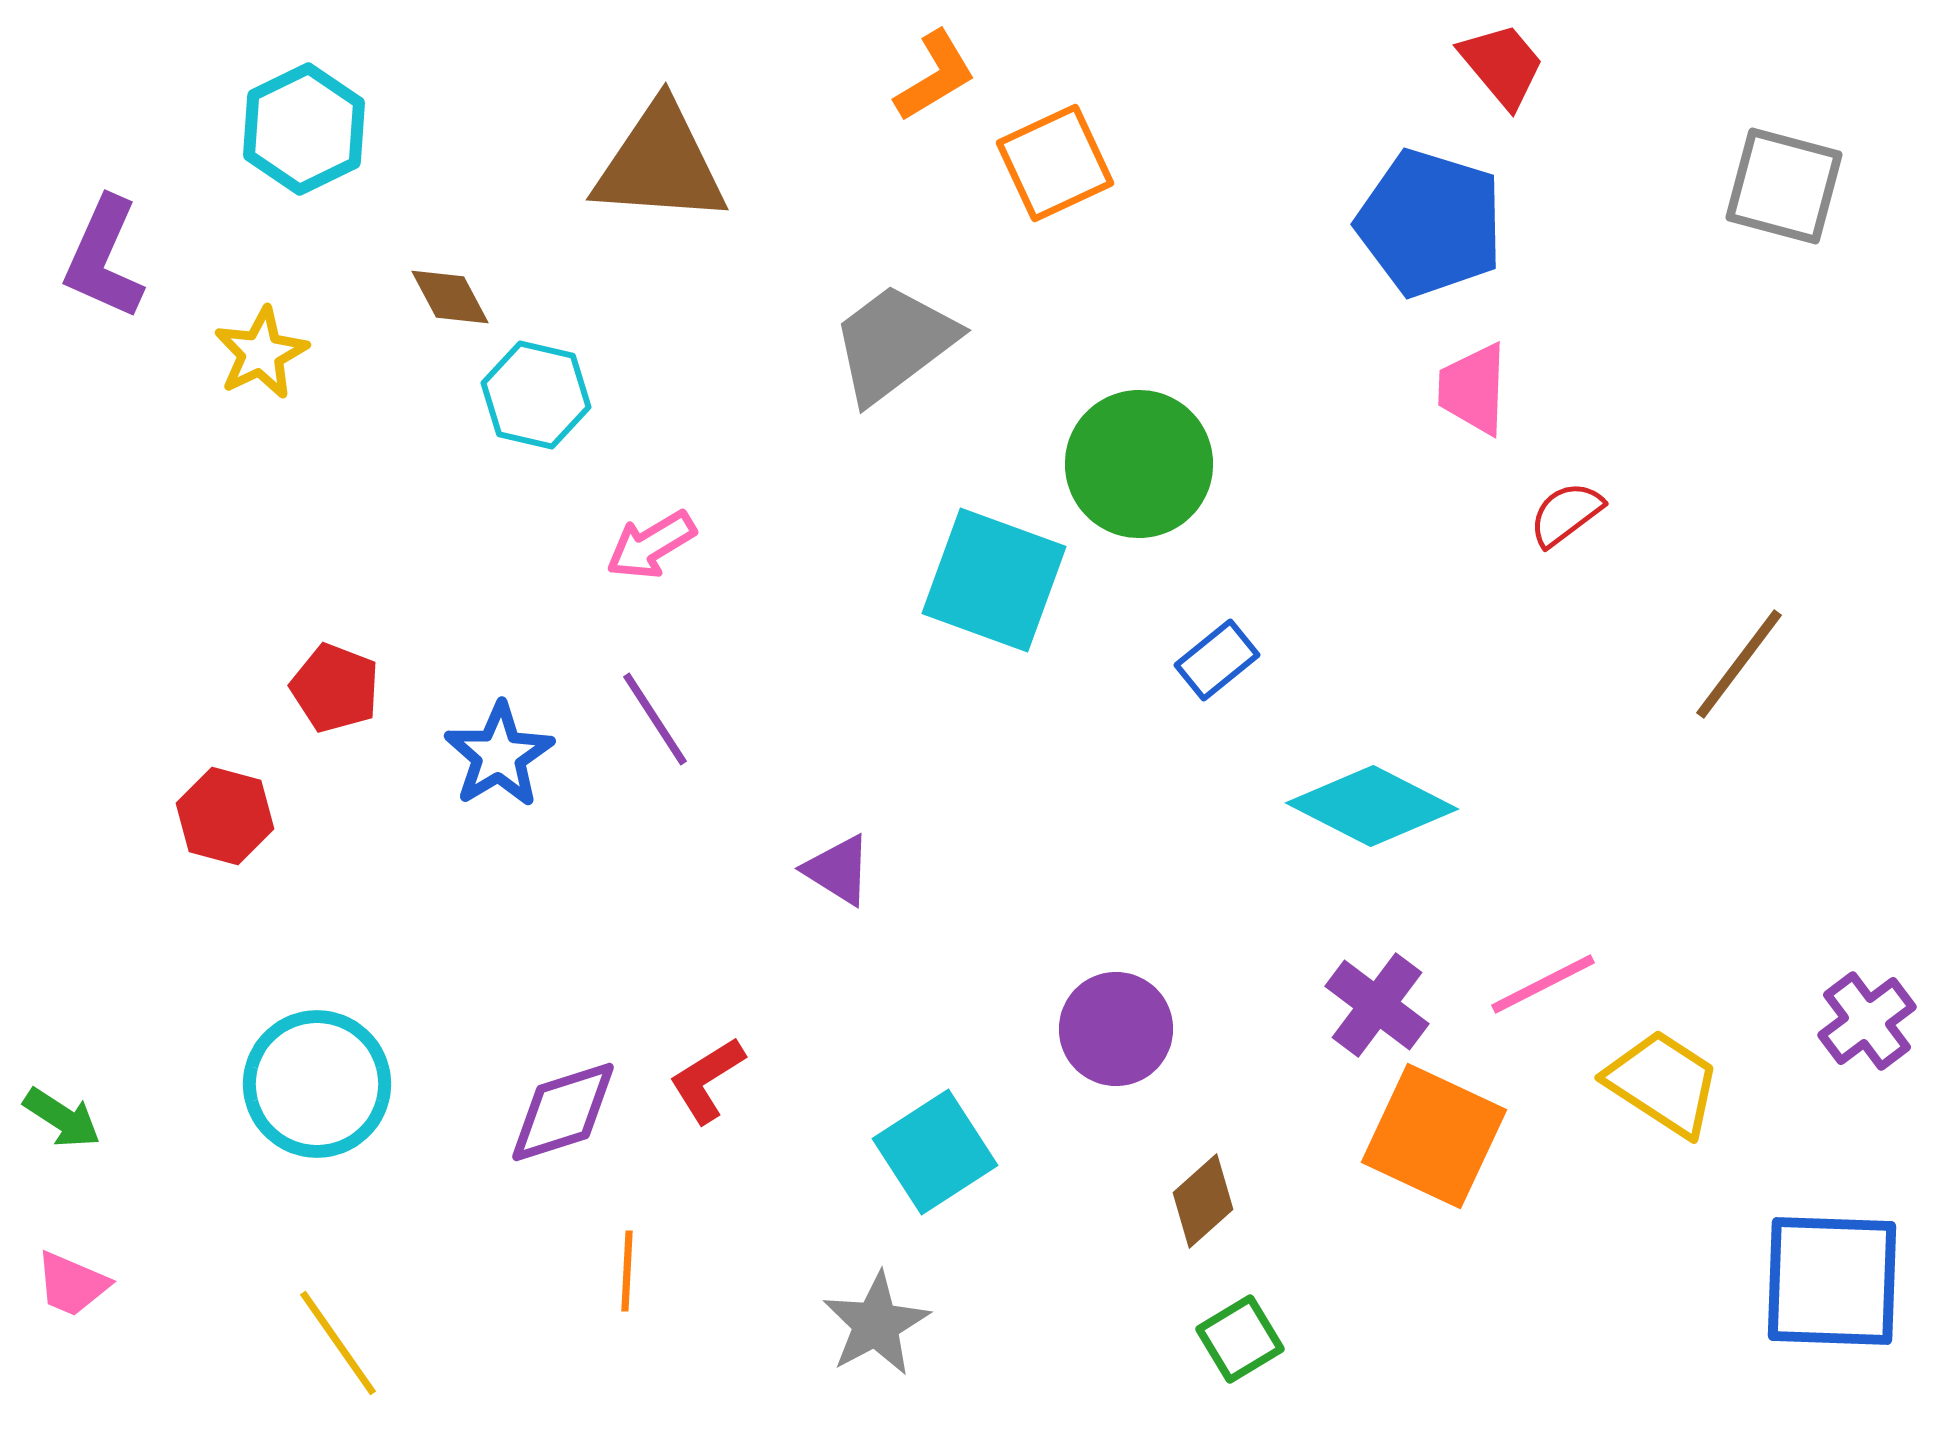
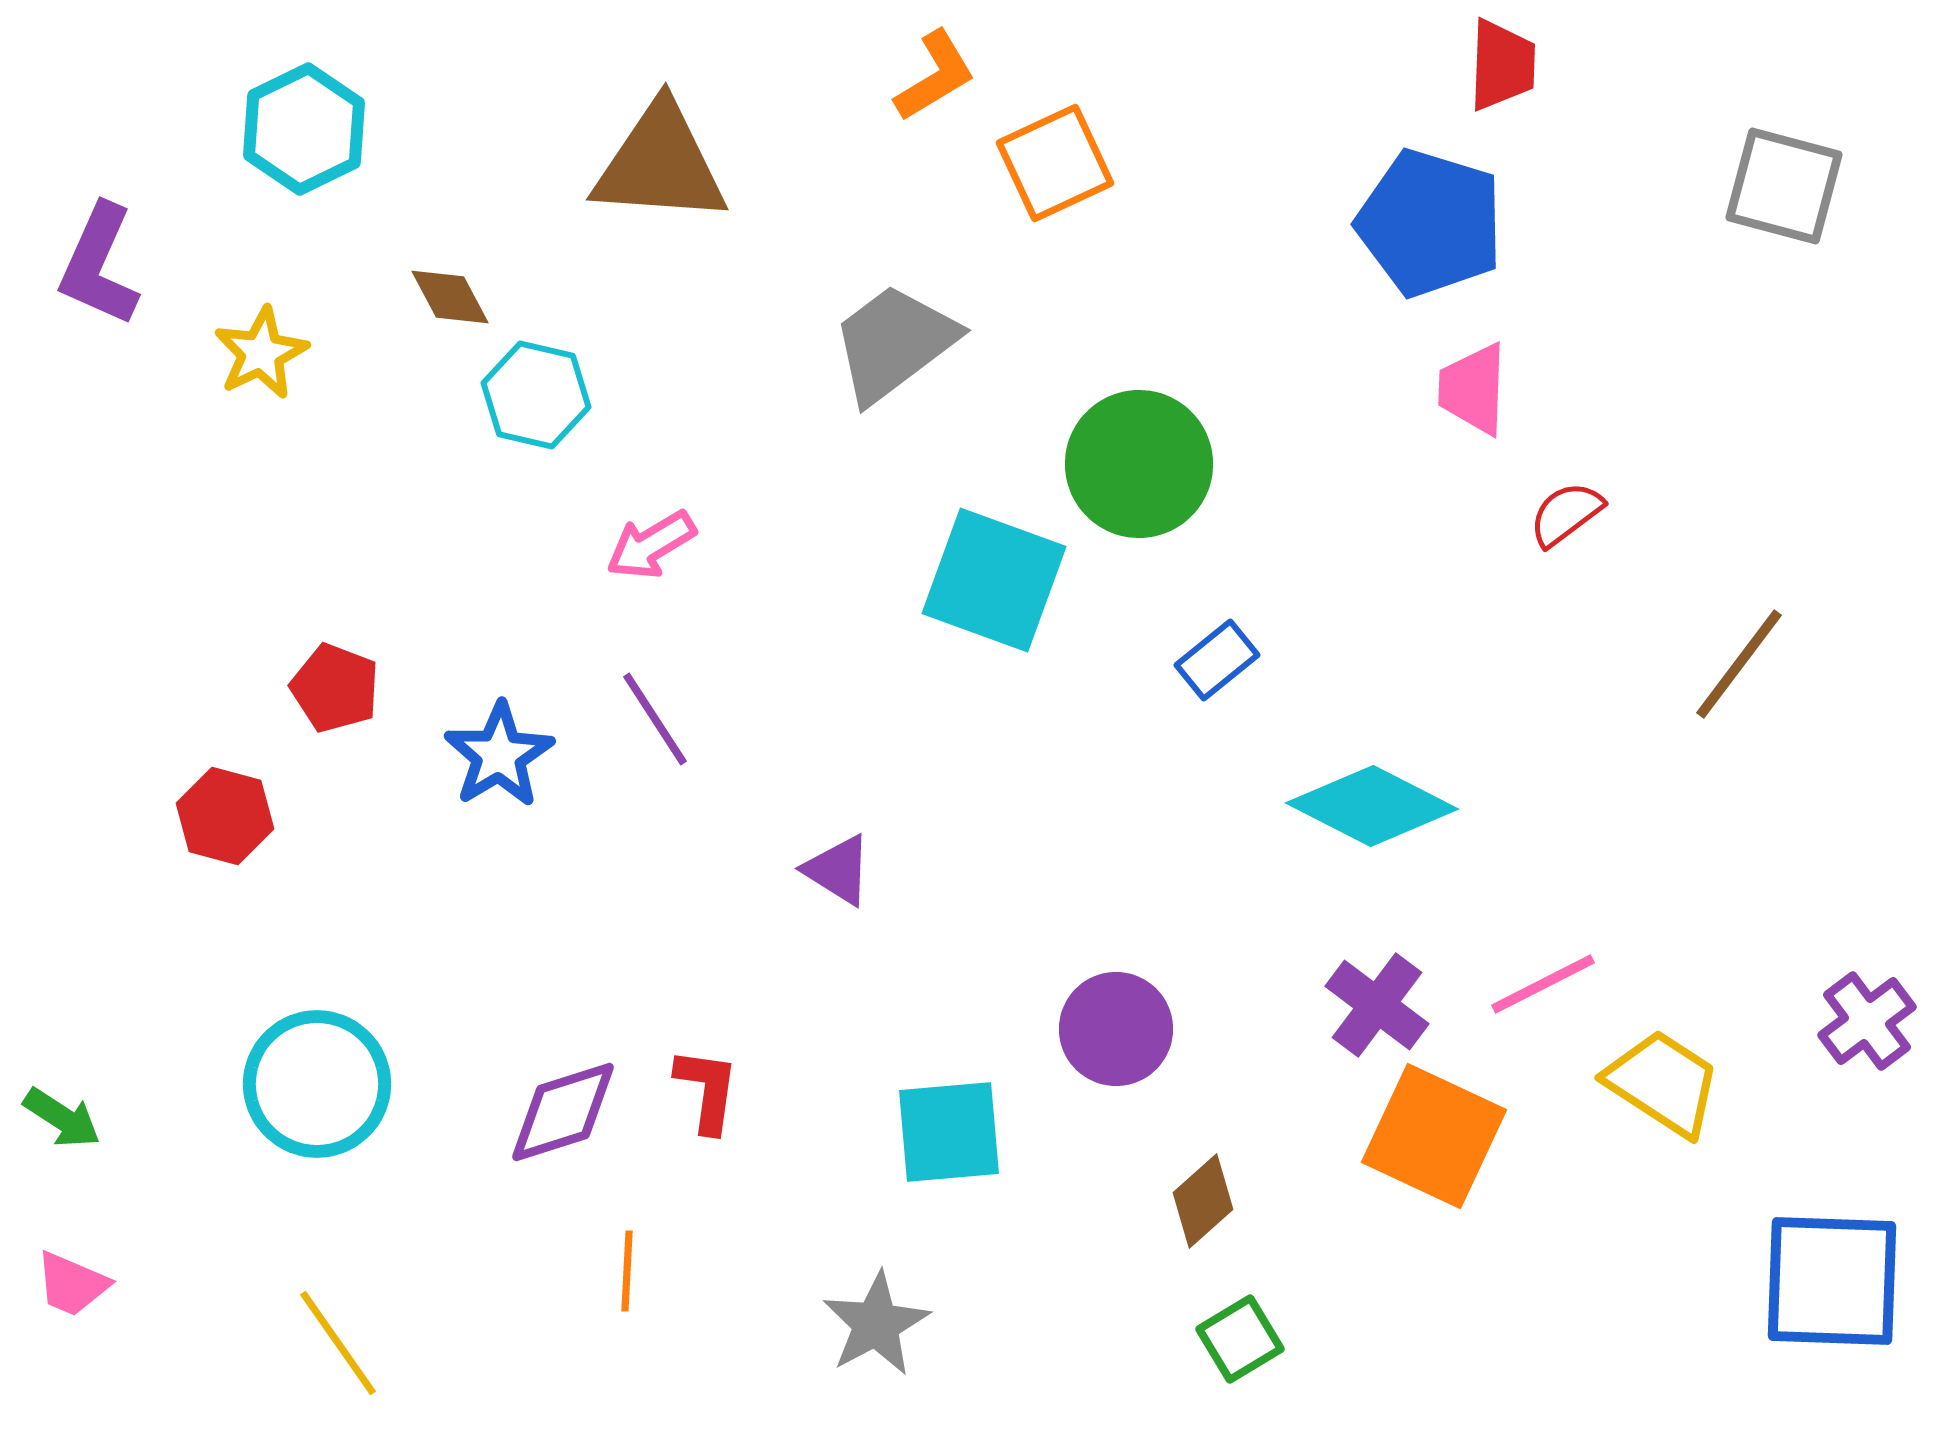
red trapezoid at (1502, 65): rotated 42 degrees clockwise
purple L-shape at (104, 258): moved 5 px left, 7 px down
red L-shape at (707, 1080): moved 10 px down; rotated 130 degrees clockwise
cyan square at (935, 1152): moved 14 px right, 20 px up; rotated 28 degrees clockwise
